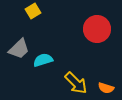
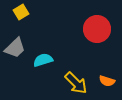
yellow square: moved 12 px left, 1 px down
gray trapezoid: moved 4 px left, 1 px up
orange semicircle: moved 1 px right, 7 px up
